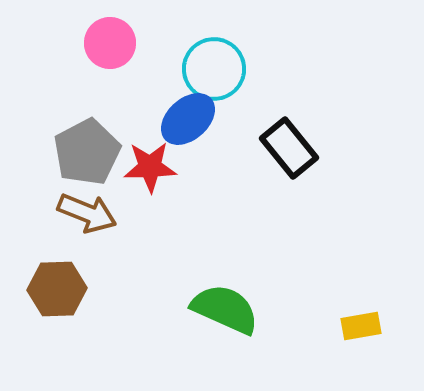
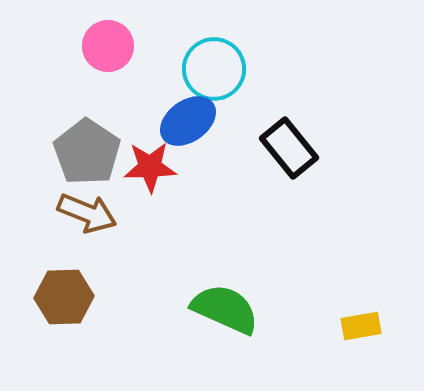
pink circle: moved 2 px left, 3 px down
blue ellipse: moved 2 px down; rotated 6 degrees clockwise
gray pentagon: rotated 10 degrees counterclockwise
brown hexagon: moved 7 px right, 8 px down
